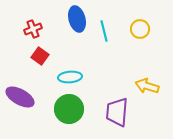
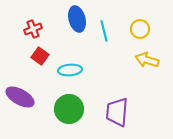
cyan ellipse: moved 7 px up
yellow arrow: moved 26 px up
